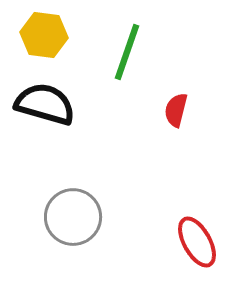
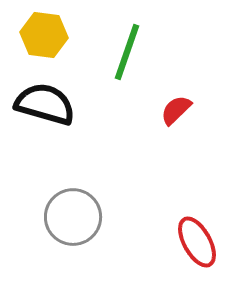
red semicircle: rotated 32 degrees clockwise
